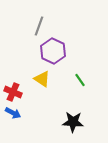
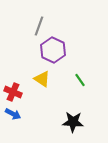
purple hexagon: moved 1 px up
blue arrow: moved 1 px down
